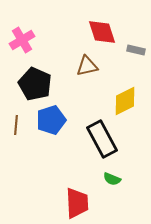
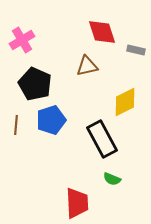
yellow diamond: moved 1 px down
